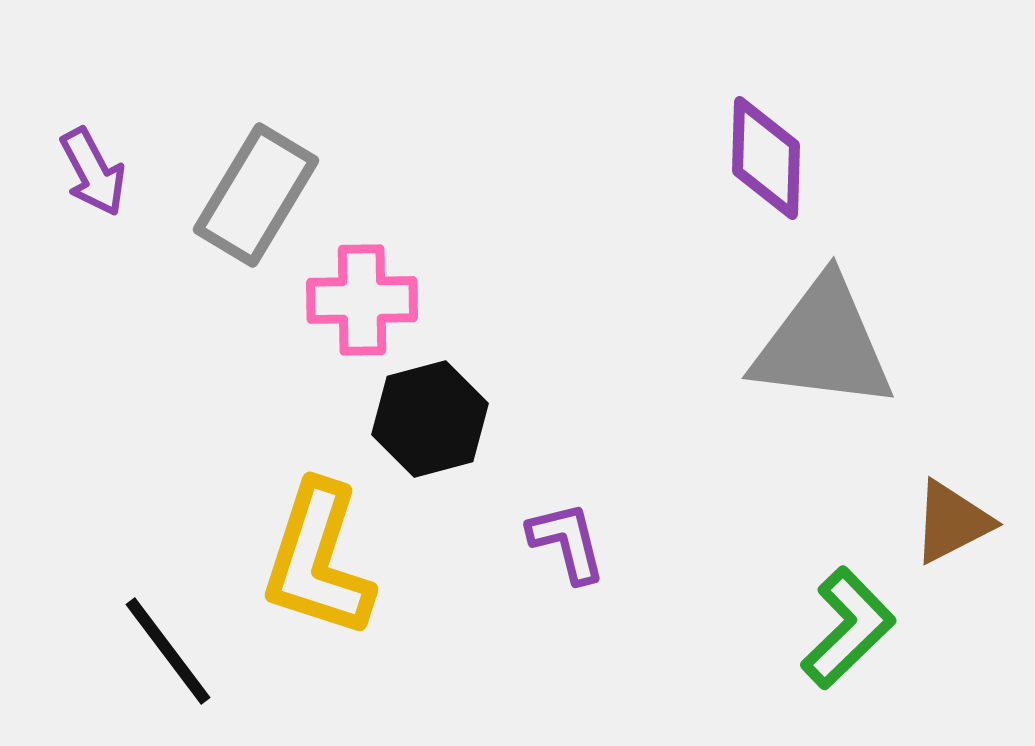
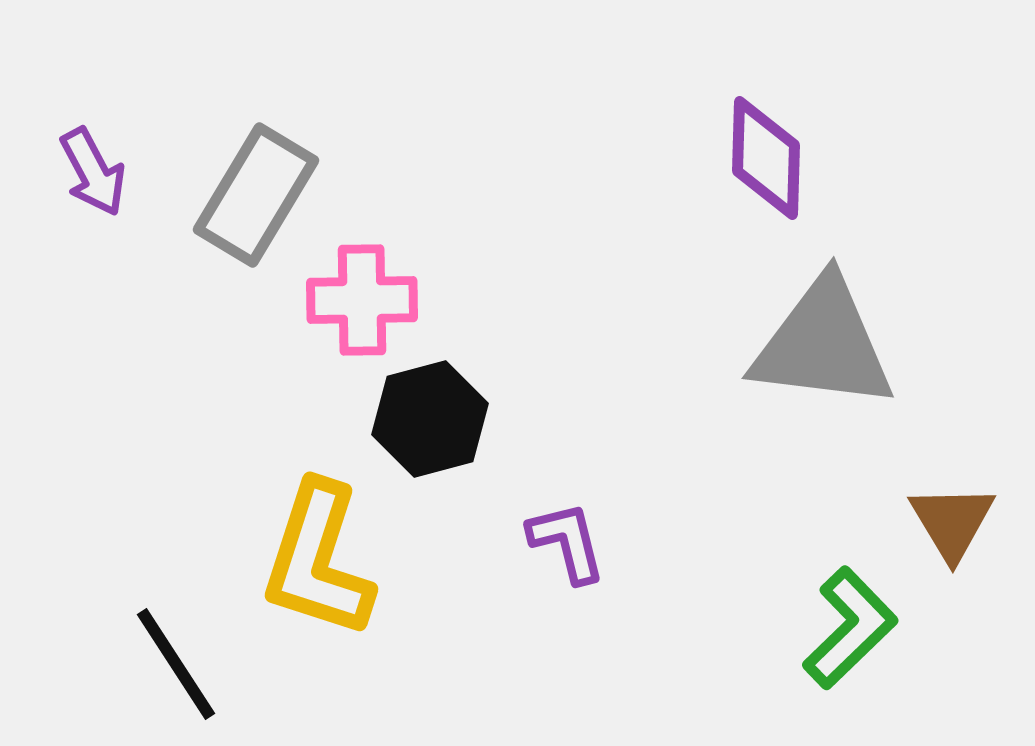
brown triangle: rotated 34 degrees counterclockwise
green L-shape: moved 2 px right
black line: moved 8 px right, 13 px down; rotated 4 degrees clockwise
